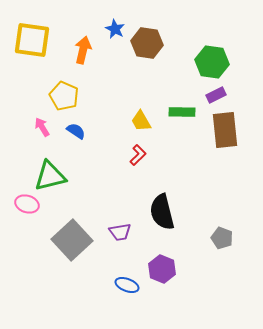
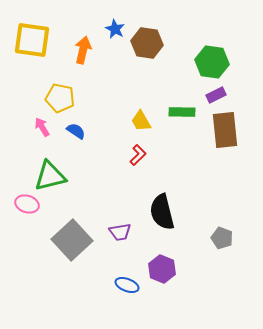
yellow pentagon: moved 4 px left, 2 px down; rotated 12 degrees counterclockwise
